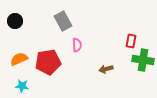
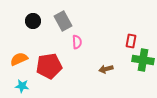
black circle: moved 18 px right
pink semicircle: moved 3 px up
red pentagon: moved 1 px right, 4 px down
